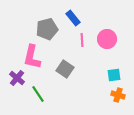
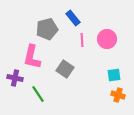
purple cross: moved 2 px left; rotated 28 degrees counterclockwise
